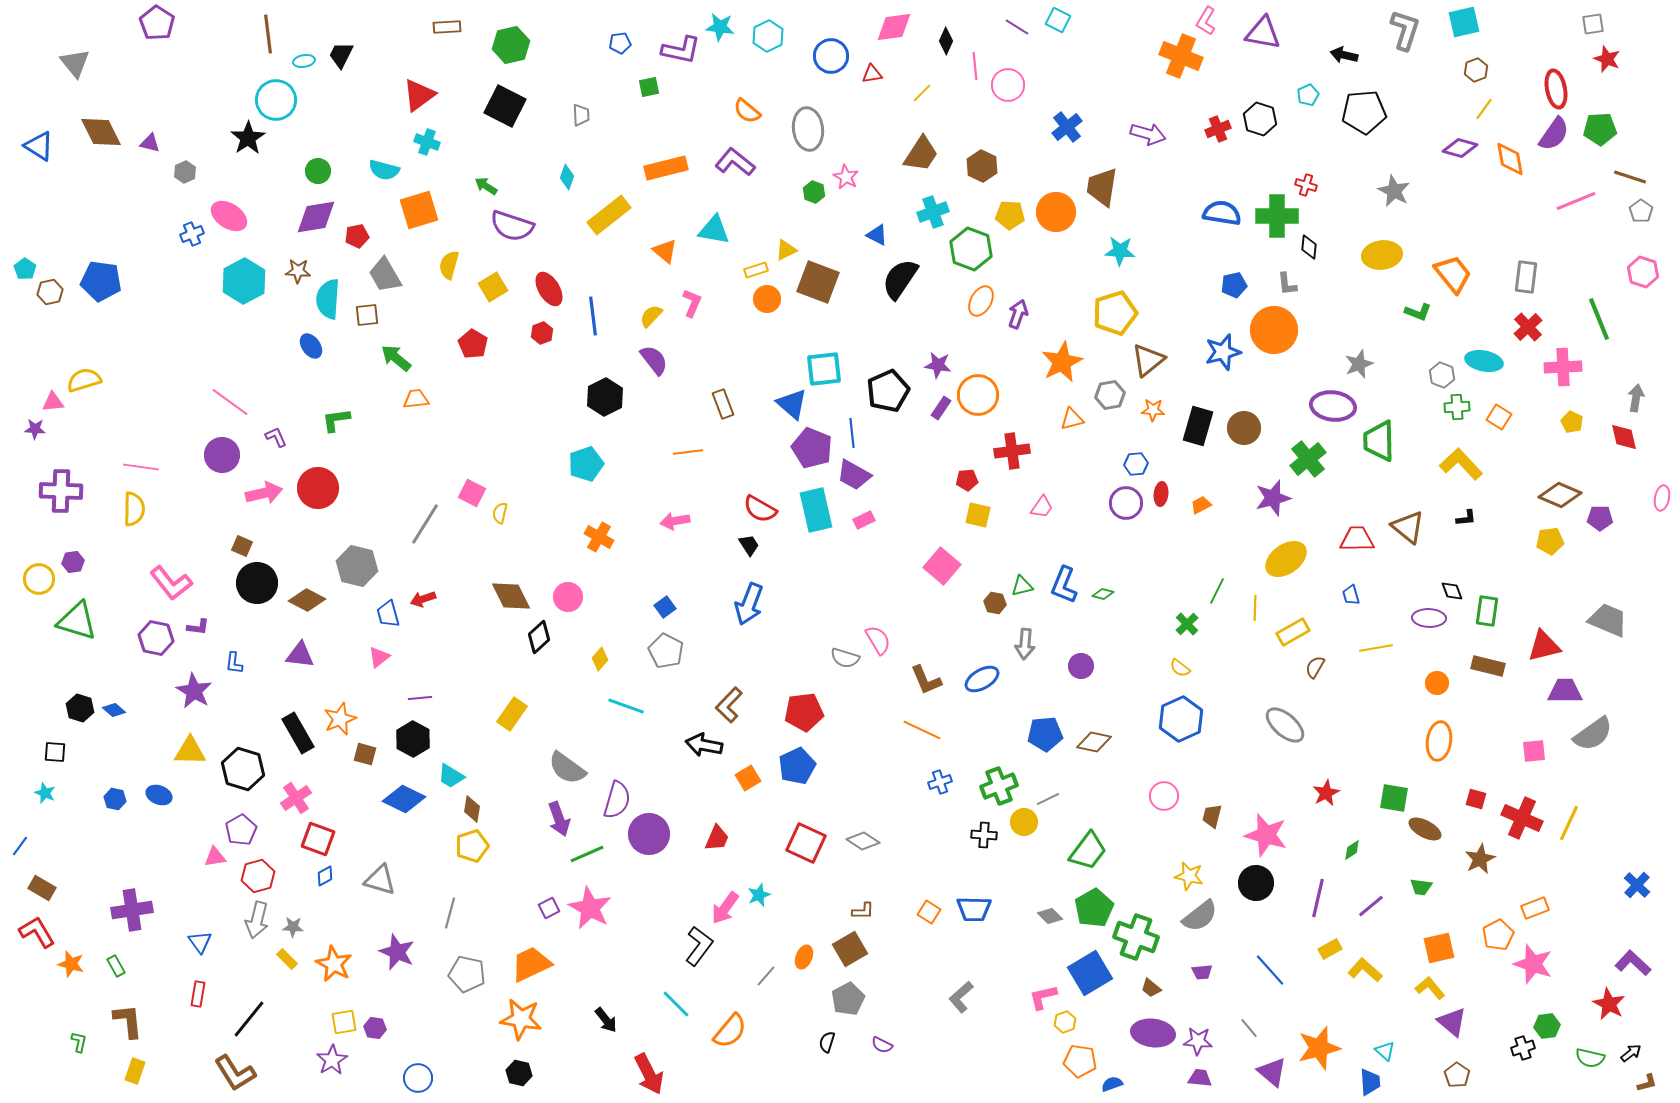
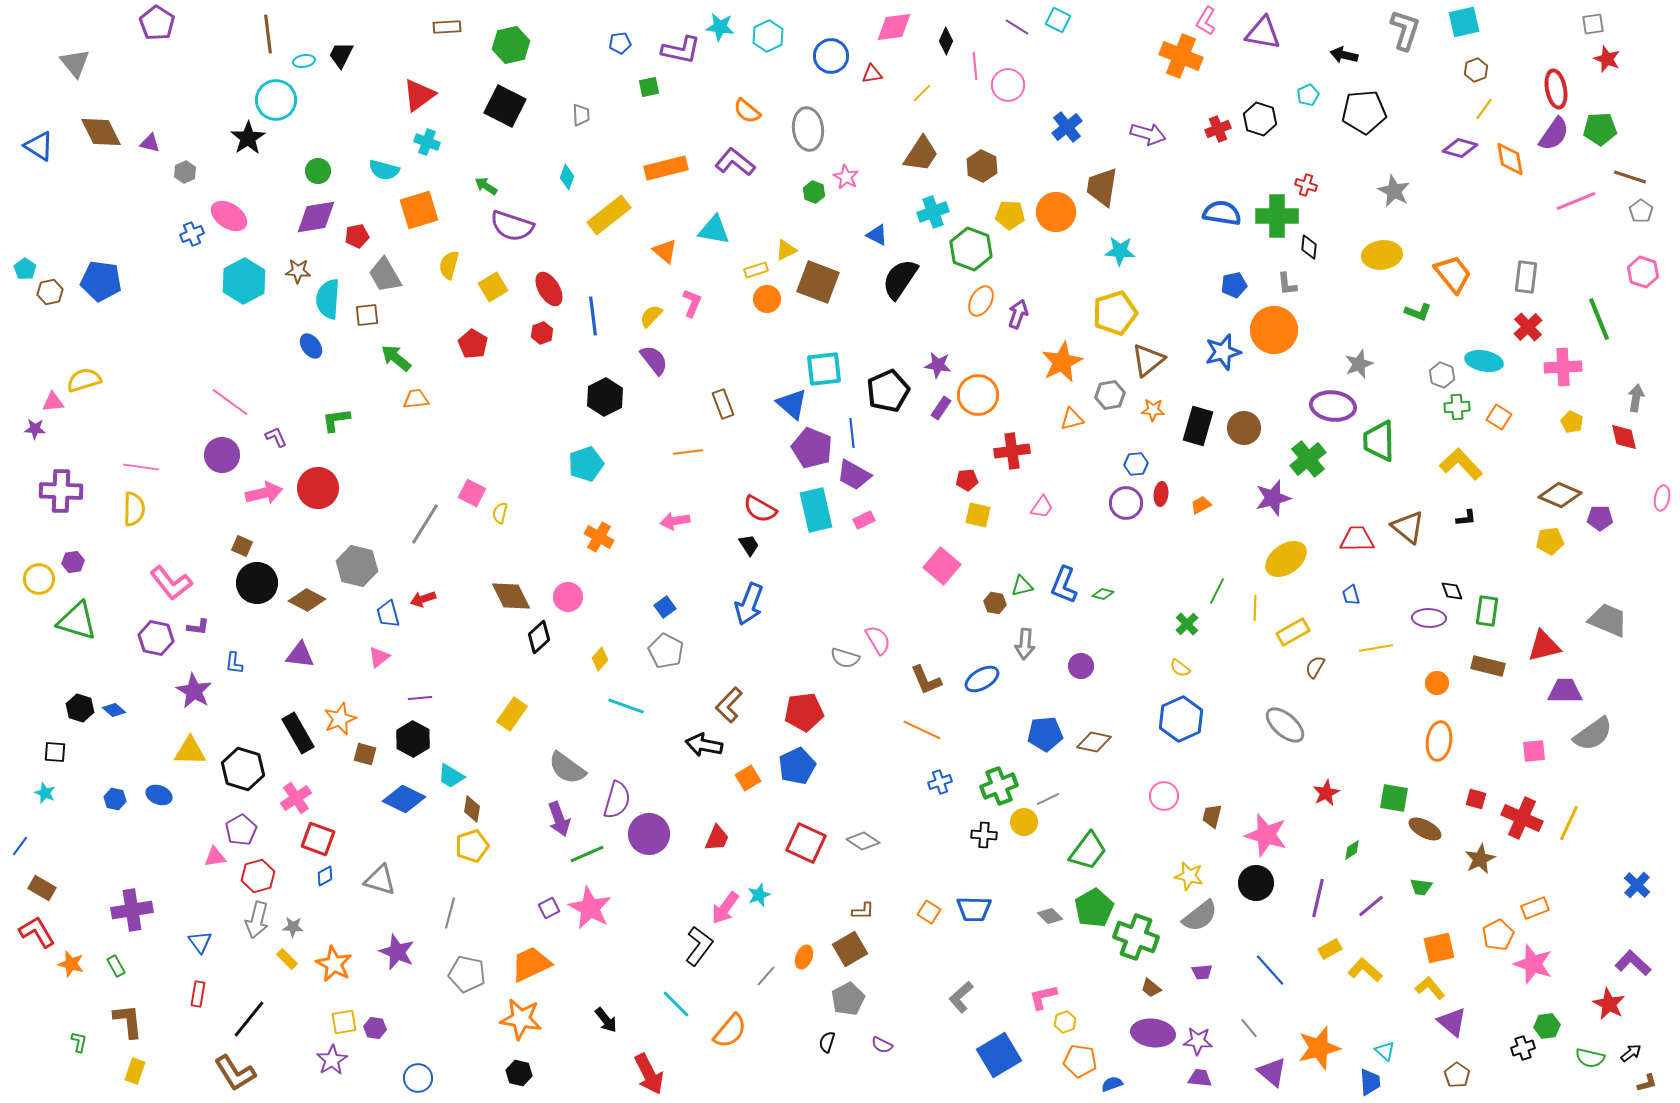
blue square at (1090, 973): moved 91 px left, 82 px down
